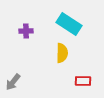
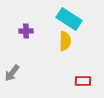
cyan rectangle: moved 5 px up
yellow semicircle: moved 3 px right, 12 px up
gray arrow: moved 1 px left, 9 px up
